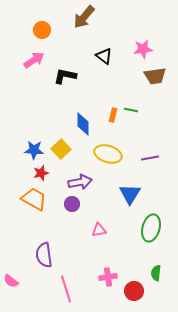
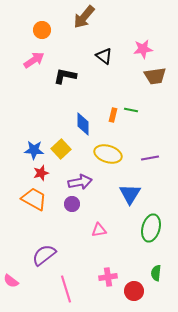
purple semicircle: rotated 60 degrees clockwise
